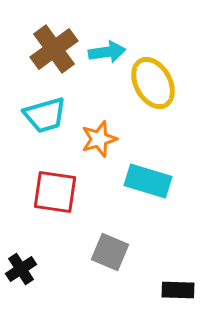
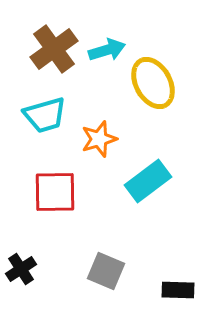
cyan arrow: moved 2 px up; rotated 9 degrees counterclockwise
cyan rectangle: rotated 54 degrees counterclockwise
red square: rotated 9 degrees counterclockwise
gray square: moved 4 px left, 19 px down
